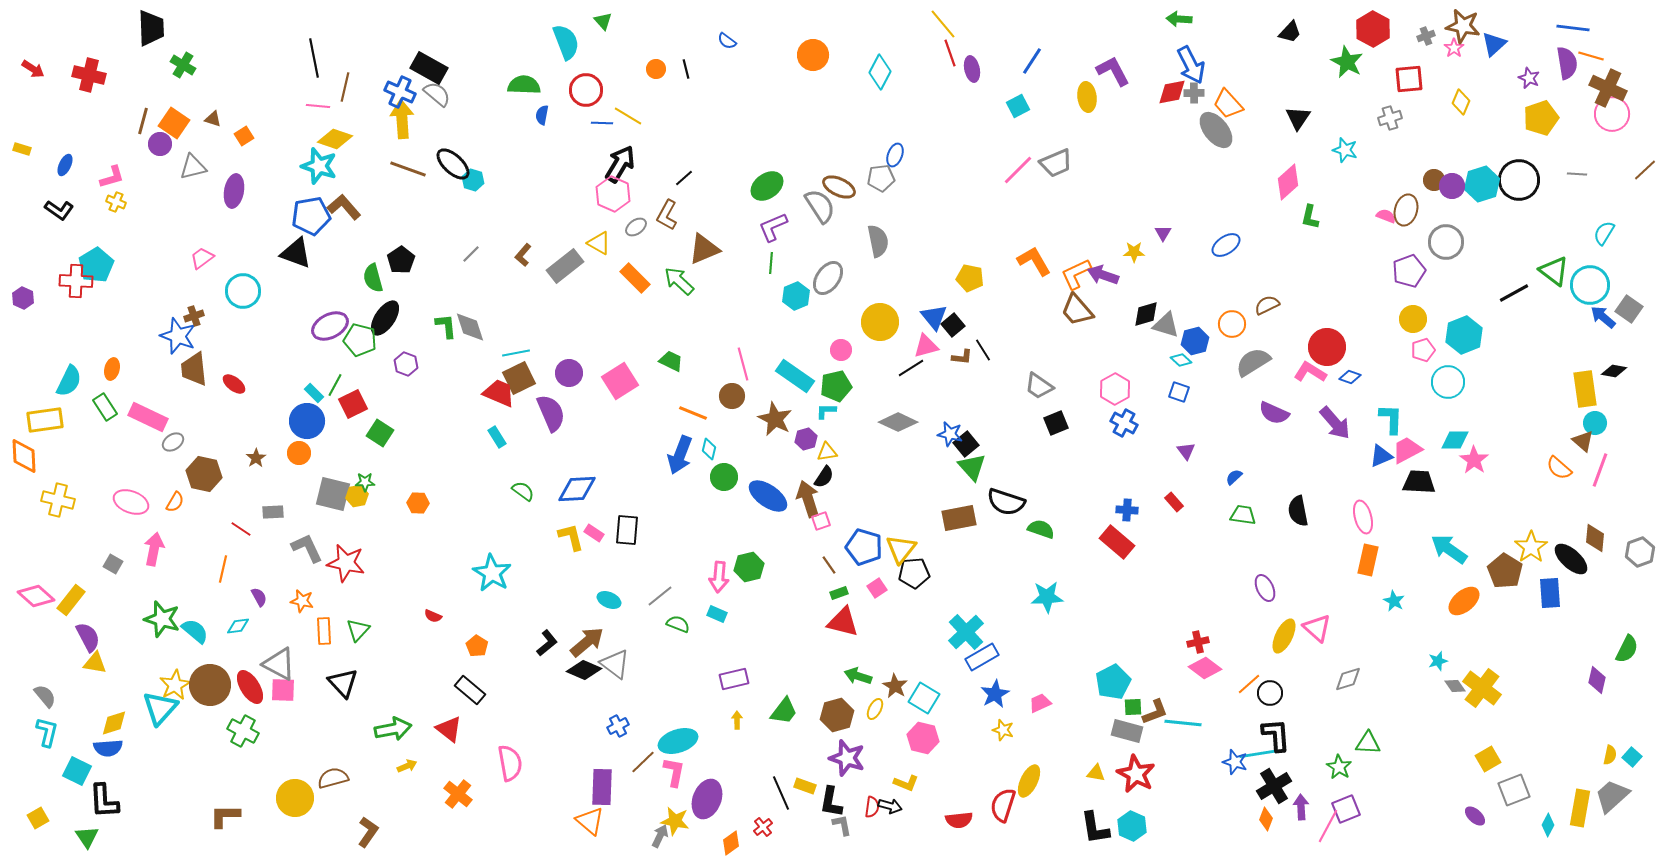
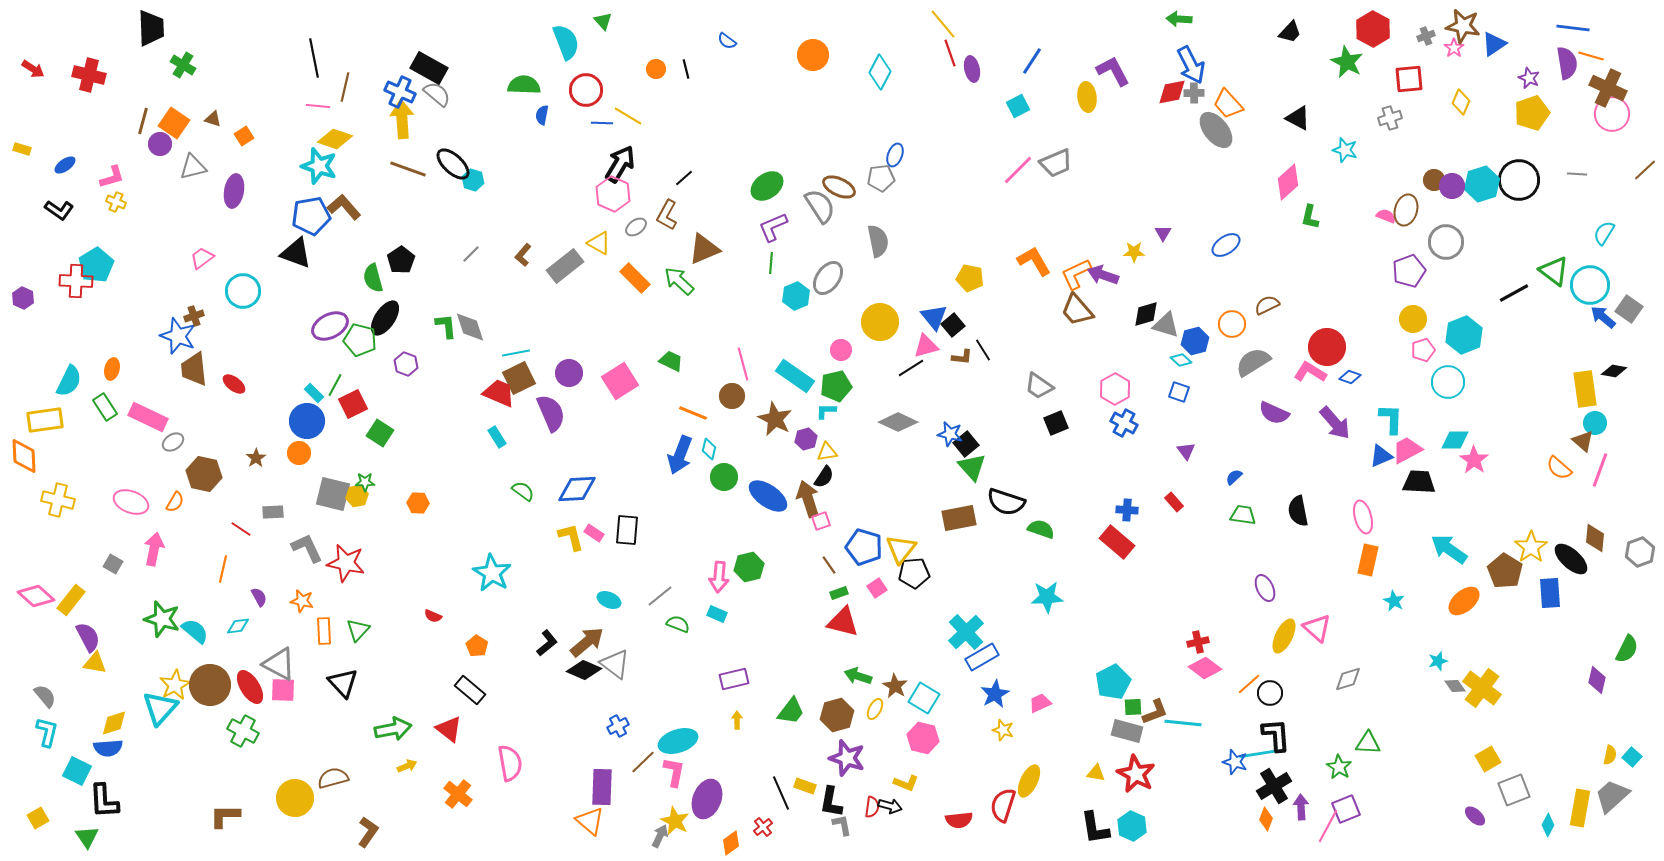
blue triangle at (1494, 44): rotated 8 degrees clockwise
black triangle at (1298, 118): rotated 36 degrees counterclockwise
yellow pentagon at (1541, 118): moved 9 px left, 5 px up
blue ellipse at (65, 165): rotated 30 degrees clockwise
green trapezoid at (784, 711): moved 7 px right
yellow star at (675, 821): rotated 16 degrees clockwise
